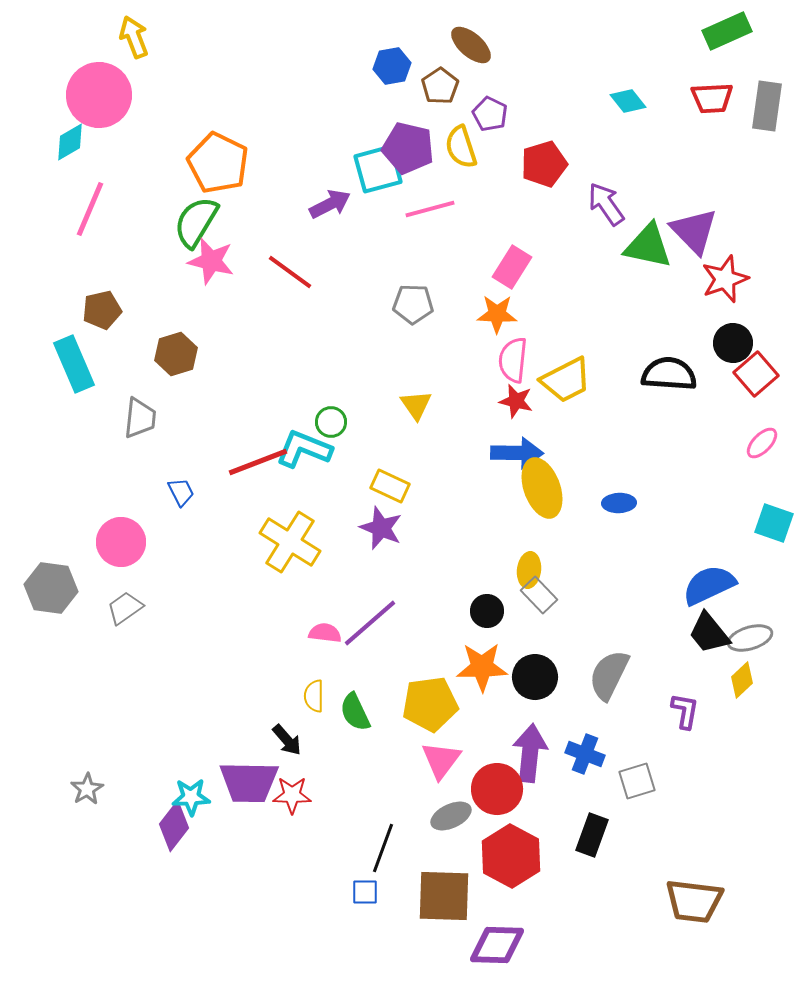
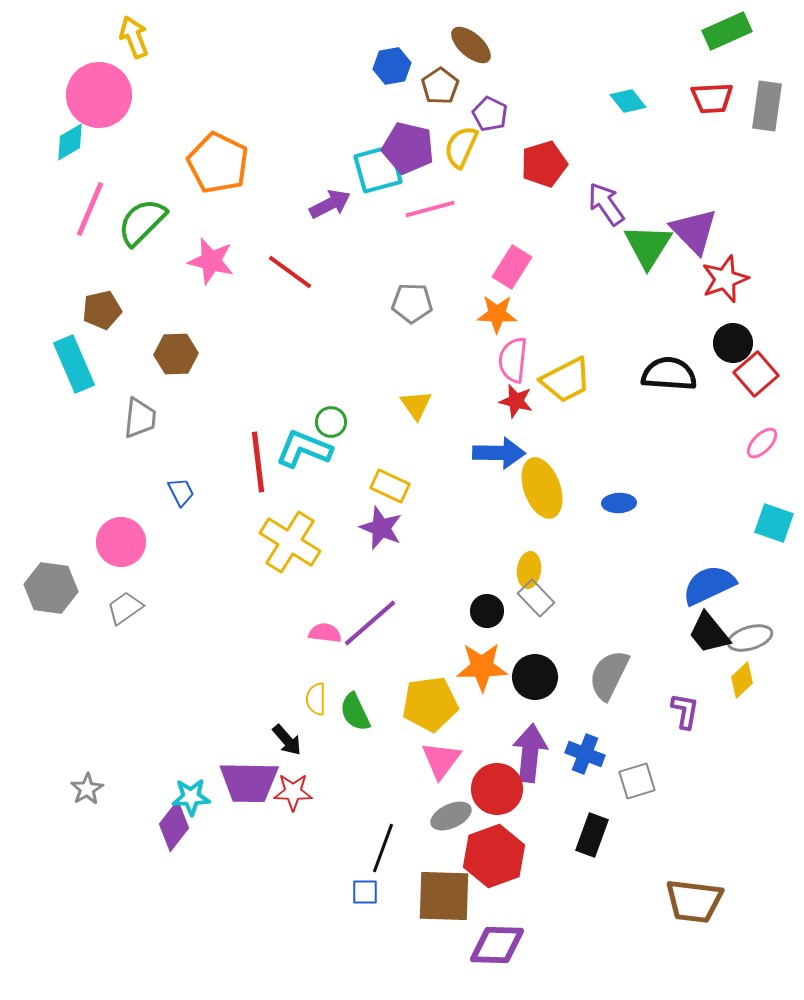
yellow semicircle at (461, 147): rotated 42 degrees clockwise
green semicircle at (196, 222): moved 54 px left; rotated 14 degrees clockwise
green triangle at (648, 246): rotated 50 degrees clockwise
gray pentagon at (413, 304): moved 1 px left, 1 px up
brown hexagon at (176, 354): rotated 15 degrees clockwise
blue arrow at (517, 453): moved 18 px left
red line at (258, 462): rotated 76 degrees counterclockwise
gray rectangle at (539, 595): moved 3 px left, 3 px down
yellow semicircle at (314, 696): moved 2 px right, 3 px down
red star at (292, 795): moved 1 px right, 3 px up
red hexagon at (511, 856): moved 17 px left; rotated 12 degrees clockwise
